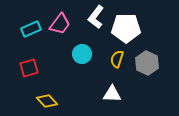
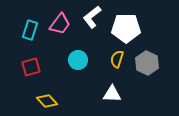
white L-shape: moved 4 px left; rotated 15 degrees clockwise
cyan rectangle: moved 1 px left, 1 px down; rotated 48 degrees counterclockwise
cyan circle: moved 4 px left, 6 px down
red square: moved 2 px right, 1 px up
